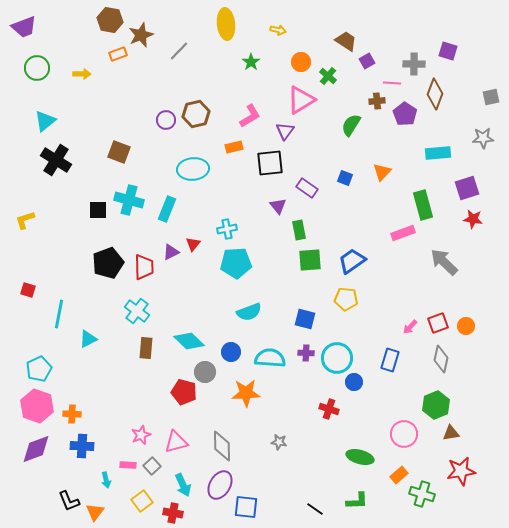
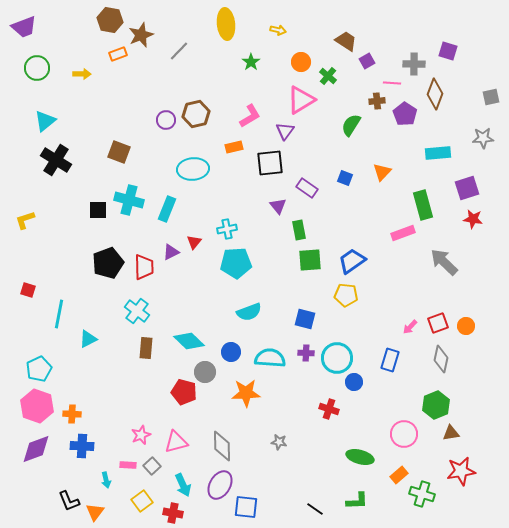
red triangle at (193, 244): moved 1 px right, 2 px up
yellow pentagon at (346, 299): moved 4 px up
